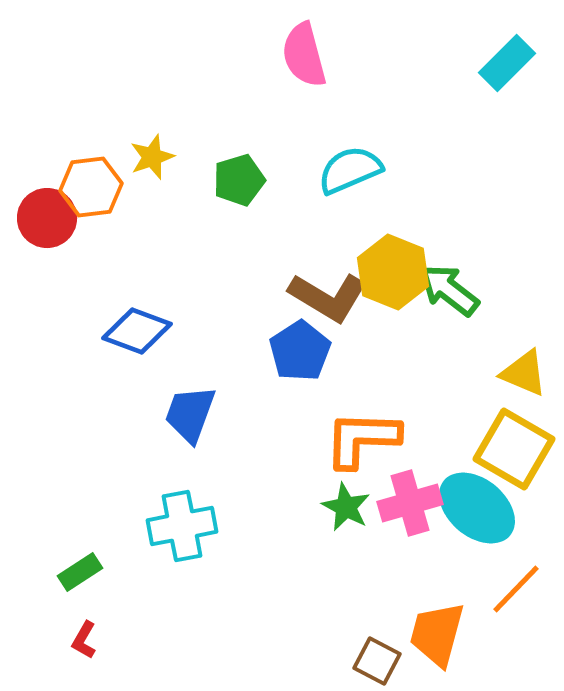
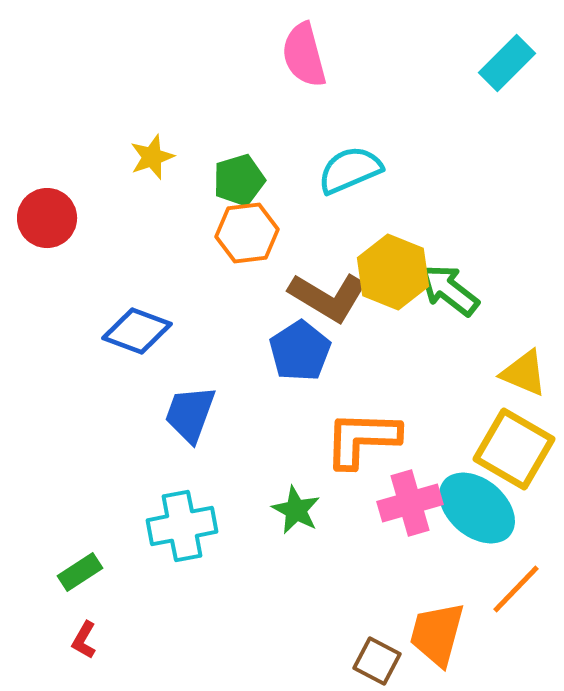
orange hexagon: moved 156 px right, 46 px down
green star: moved 50 px left, 3 px down
